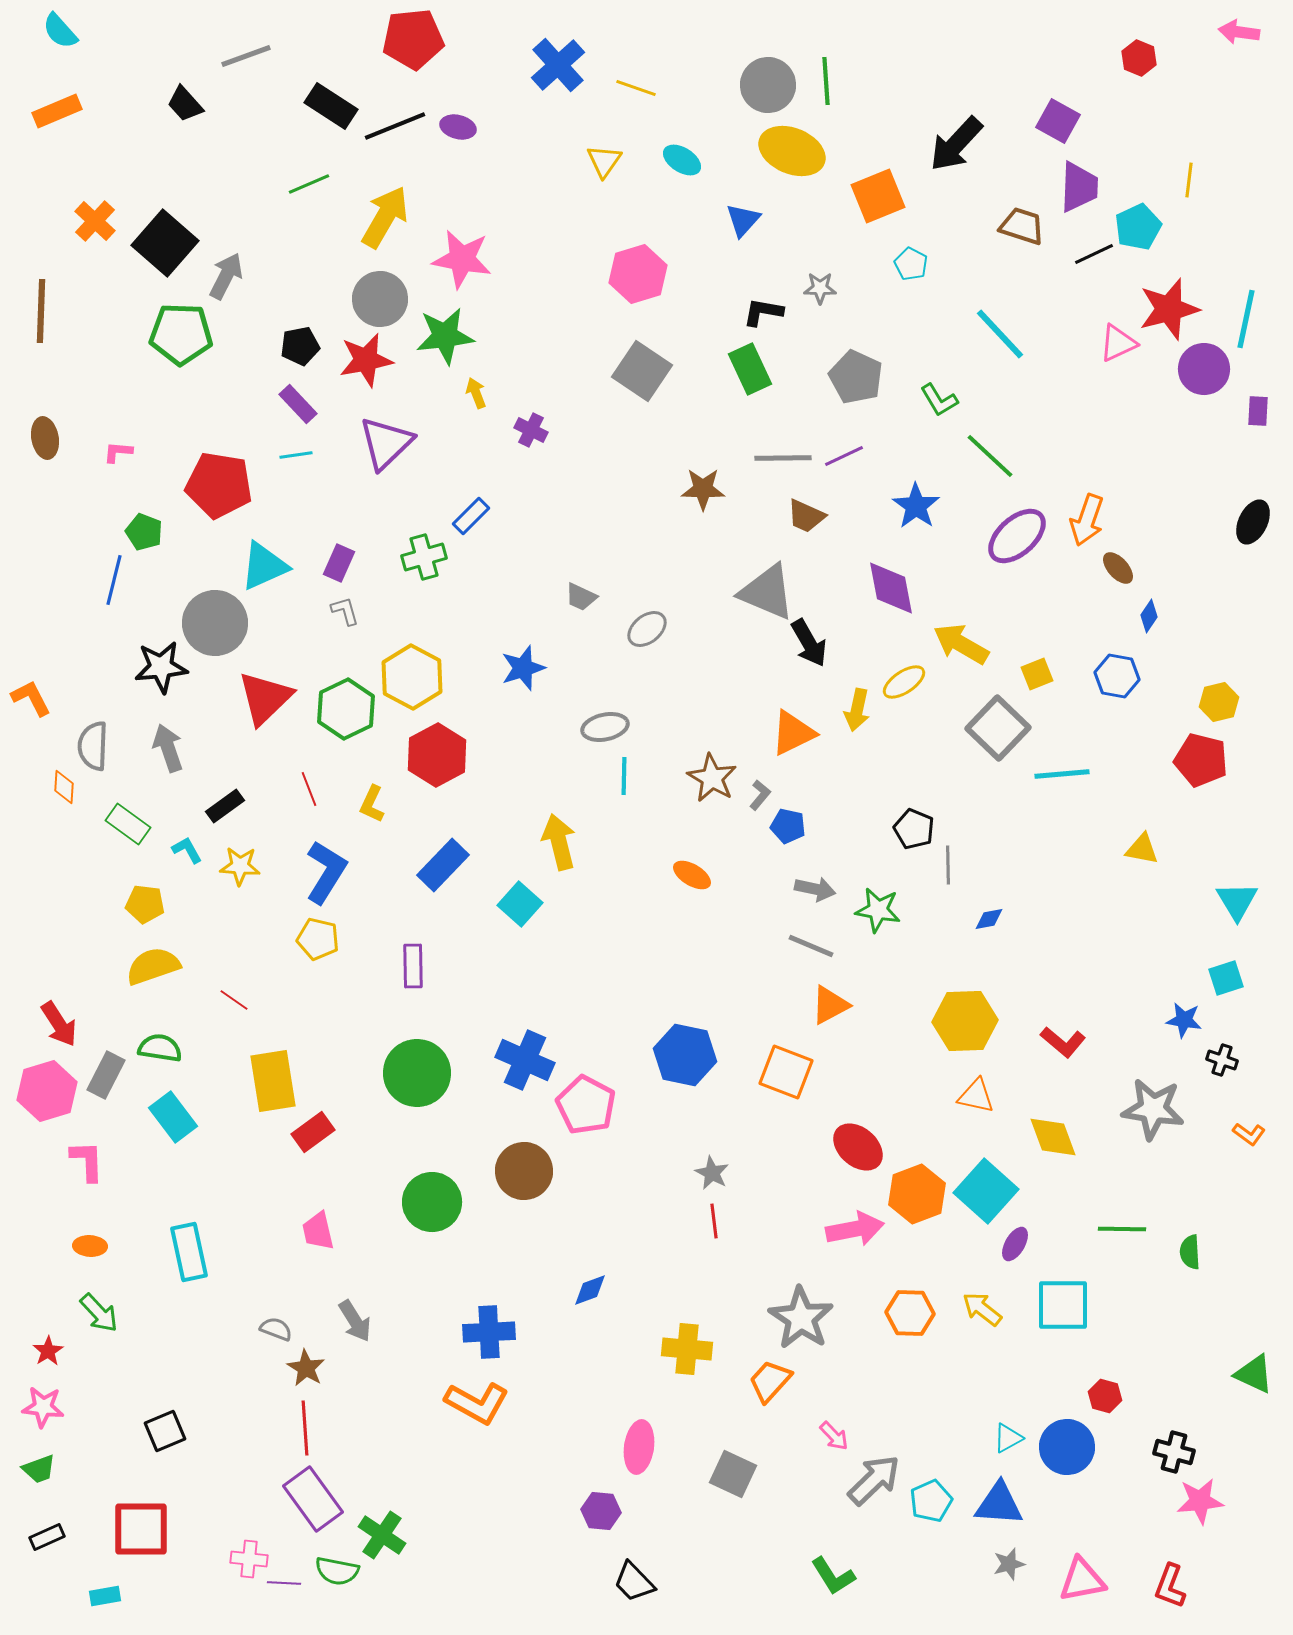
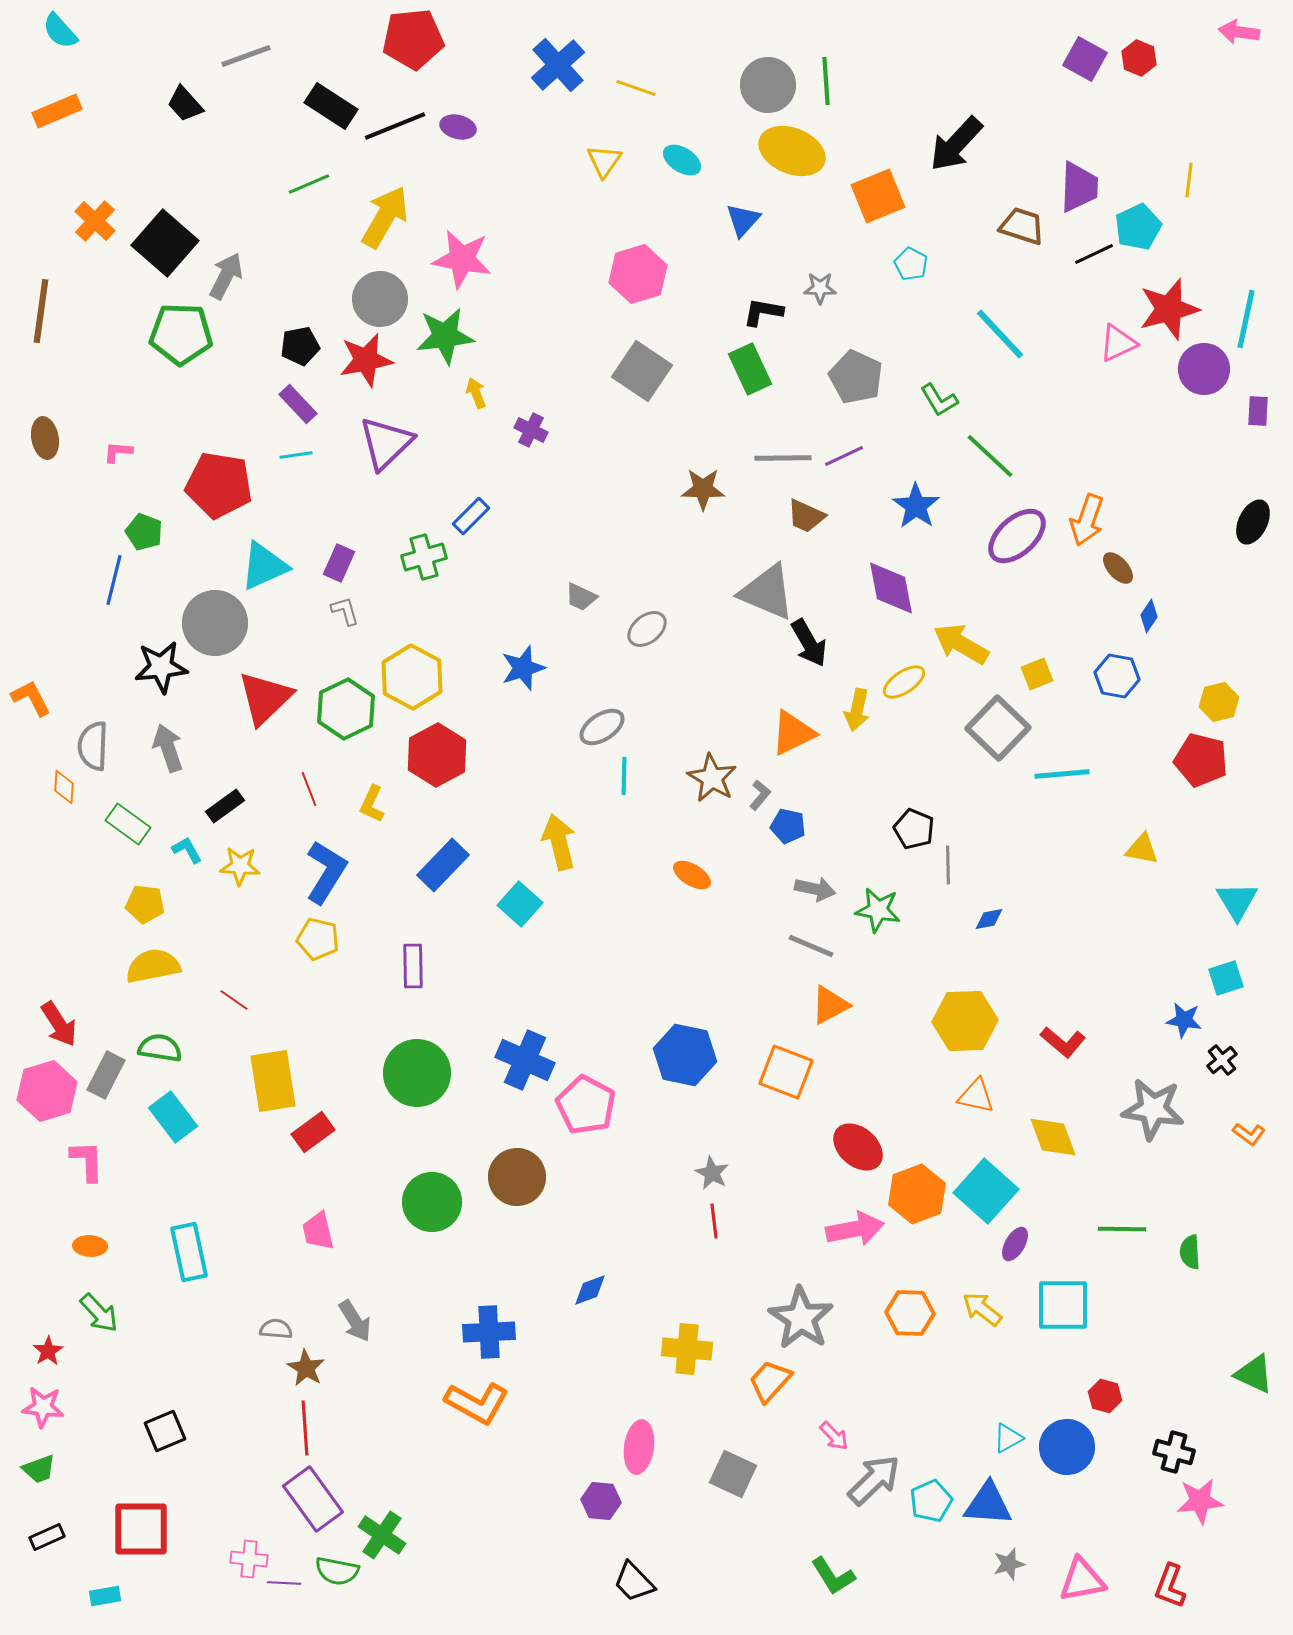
purple square at (1058, 121): moved 27 px right, 62 px up
brown line at (41, 311): rotated 6 degrees clockwise
gray ellipse at (605, 727): moved 3 px left; rotated 21 degrees counterclockwise
yellow semicircle at (153, 966): rotated 8 degrees clockwise
black cross at (1222, 1060): rotated 32 degrees clockwise
brown circle at (524, 1171): moved 7 px left, 6 px down
gray semicircle at (276, 1329): rotated 16 degrees counterclockwise
blue triangle at (999, 1504): moved 11 px left
purple hexagon at (601, 1511): moved 10 px up
